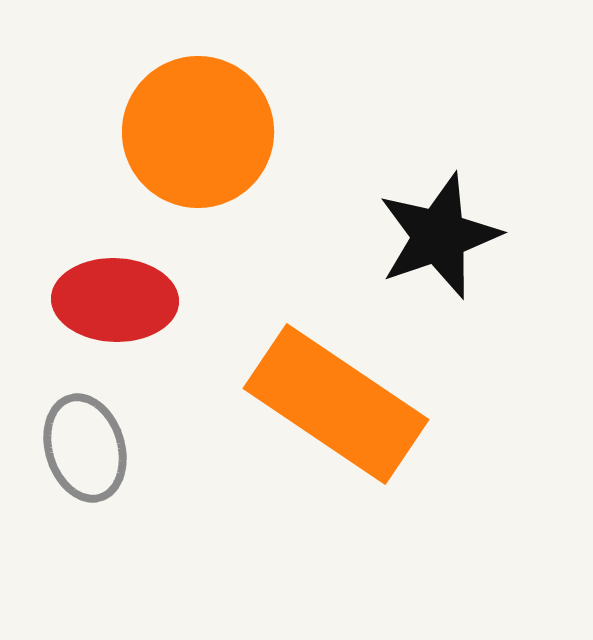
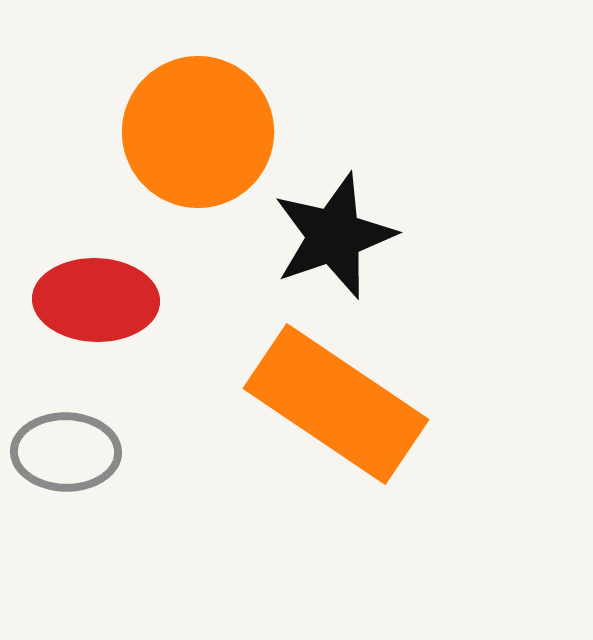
black star: moved 105 px left
red ellipse: moved 19 px left
gray ellipse: moved 19 px left, 4 px down; rotated 72 degrees counterclockwise
